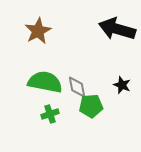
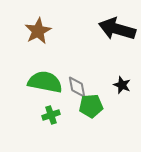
green cross: moved 1 px right, 1 px down
